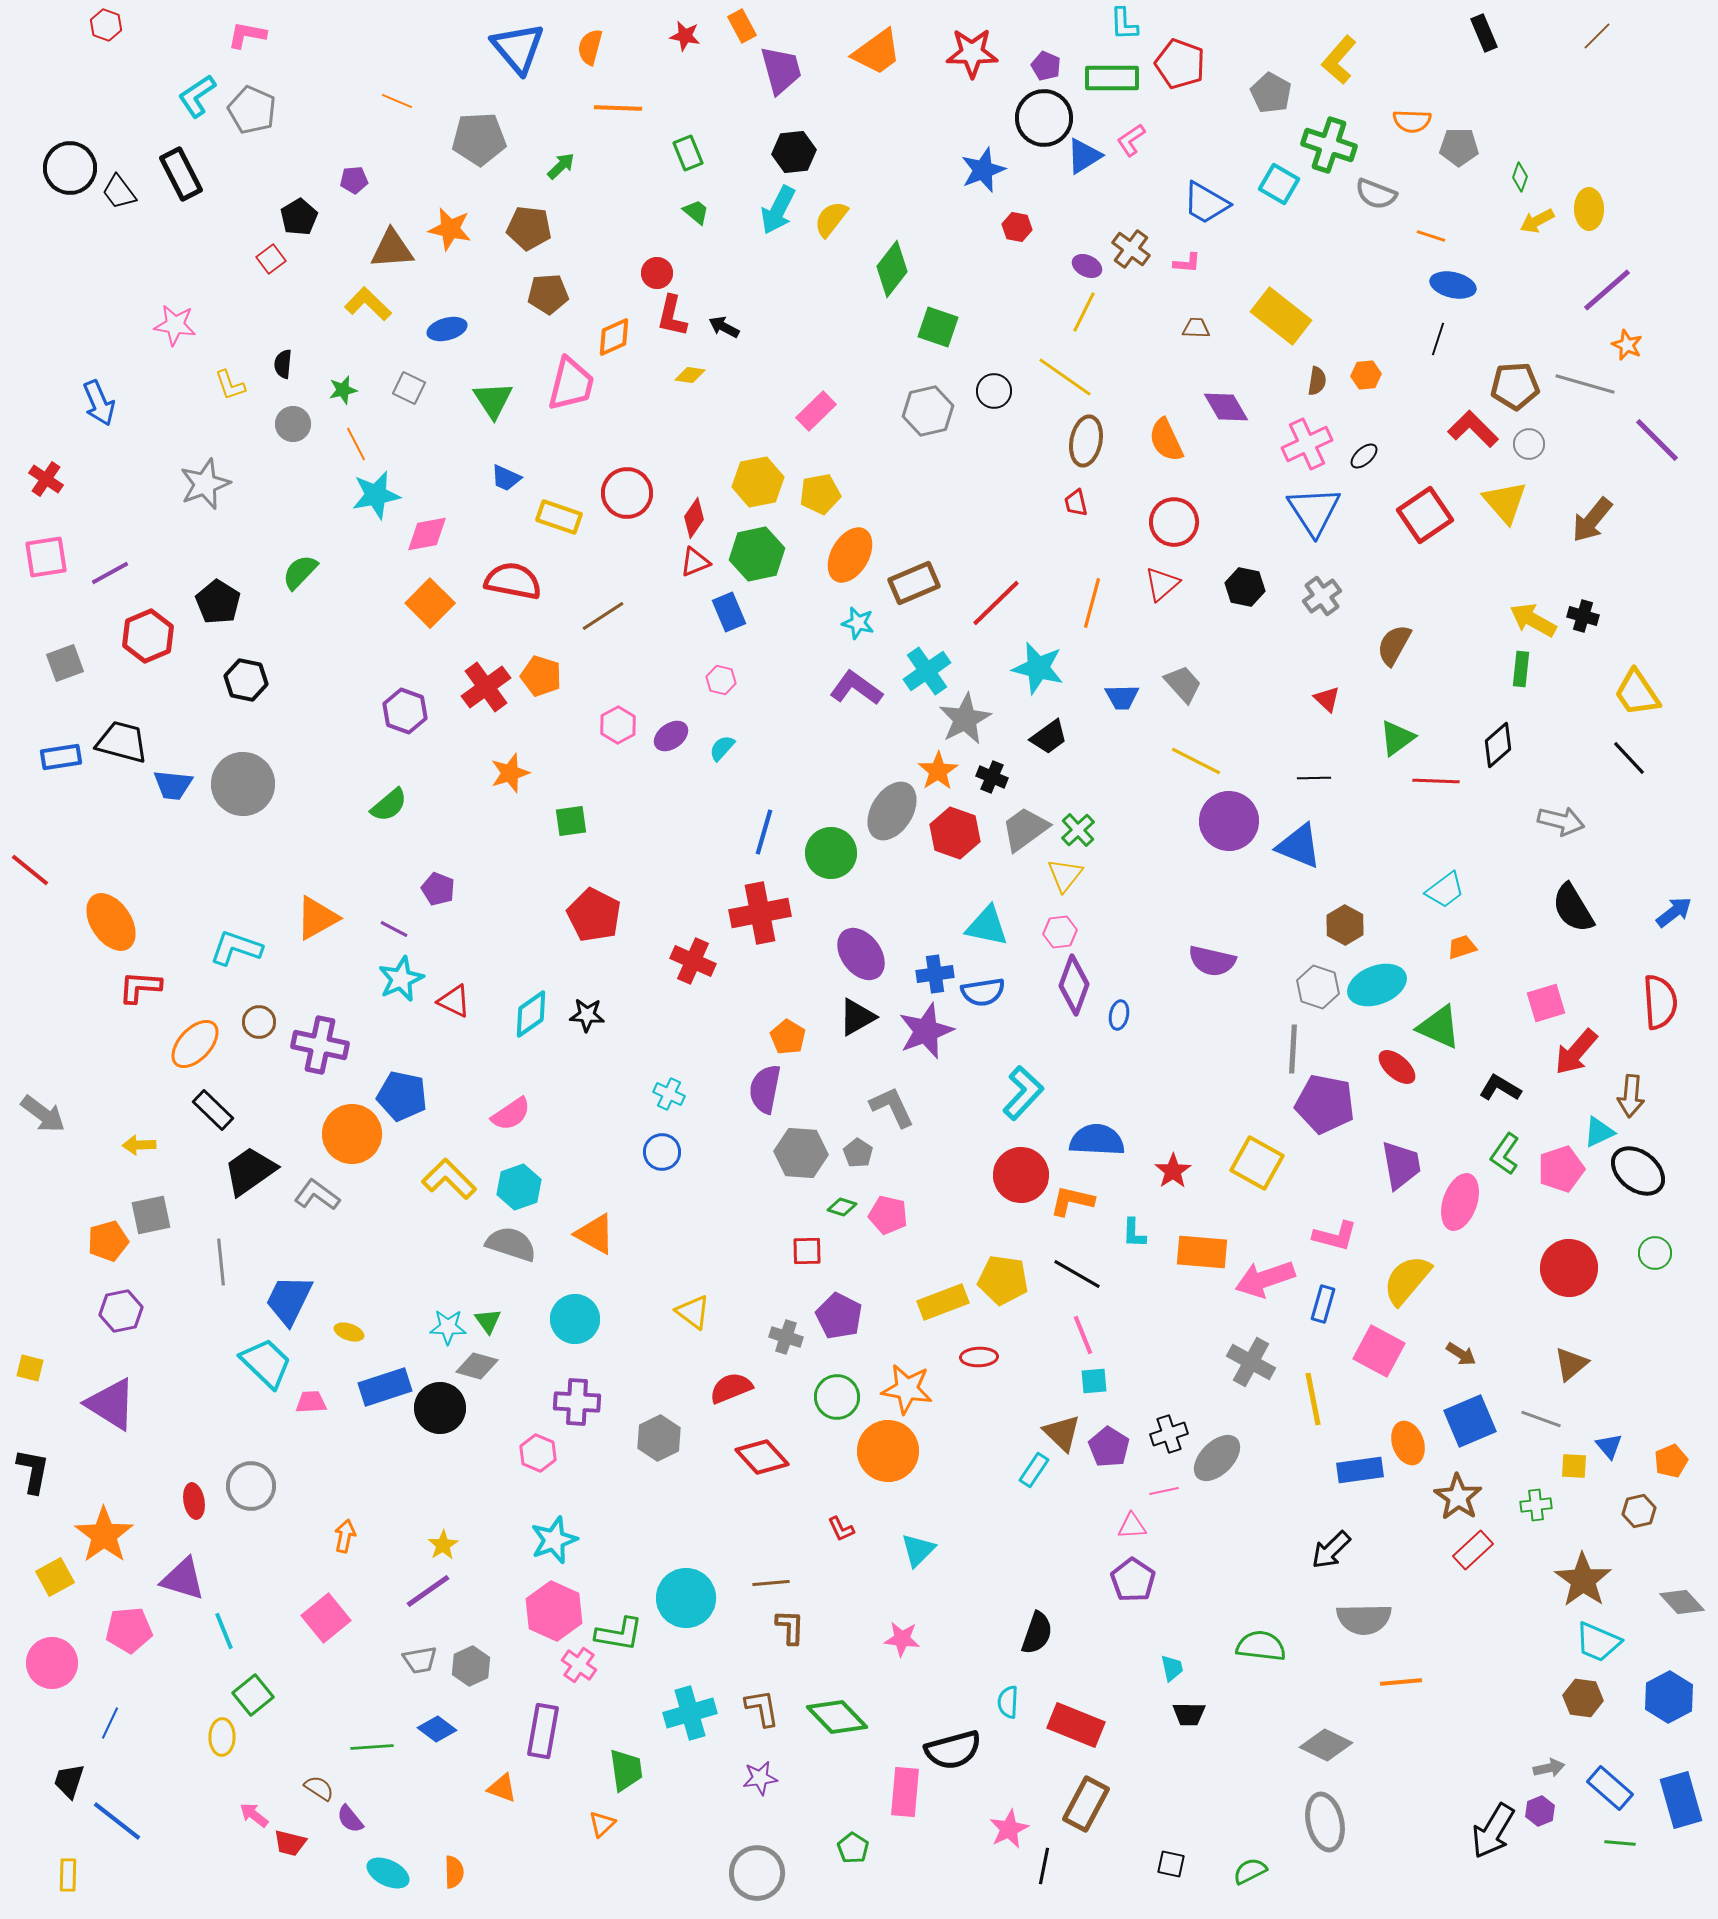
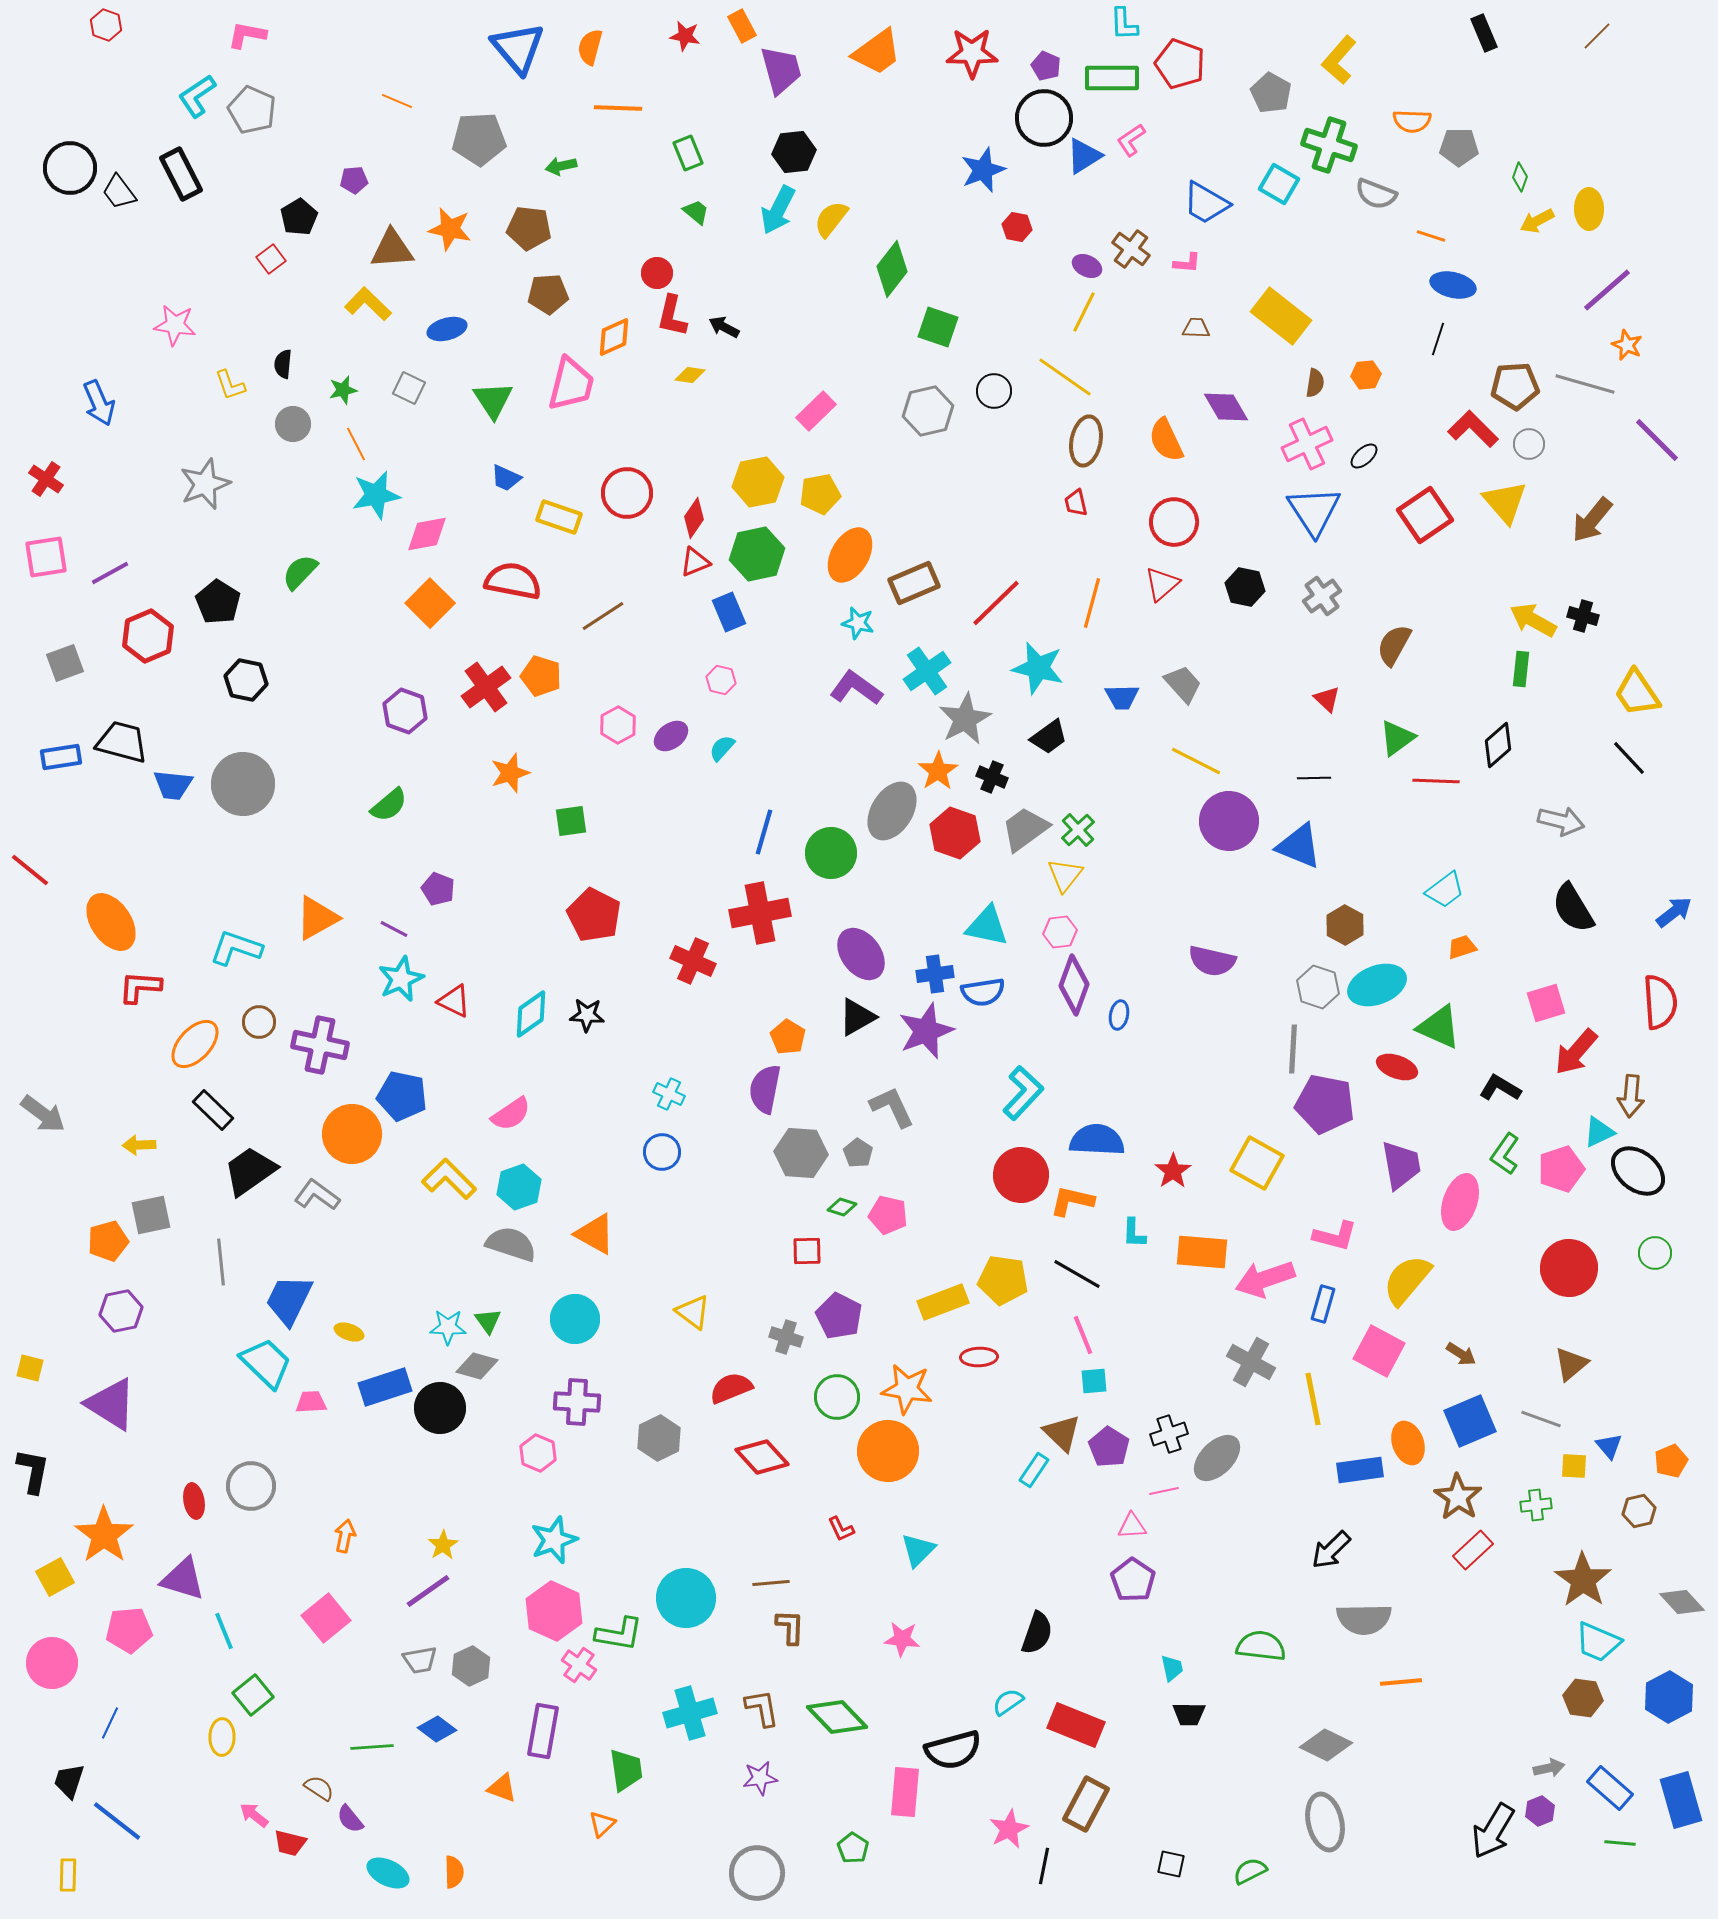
green arrow at (561, 166): rotated 148 degrees counterclockwise
brown semicircle at (1317, 381): moved 2 px left, 2 px down
red ellipse at (1397, 1067): rotated 21 degrees counterclockwise
cyan semicircle at (1008, 1702): rotated 52 degrees clockwise
